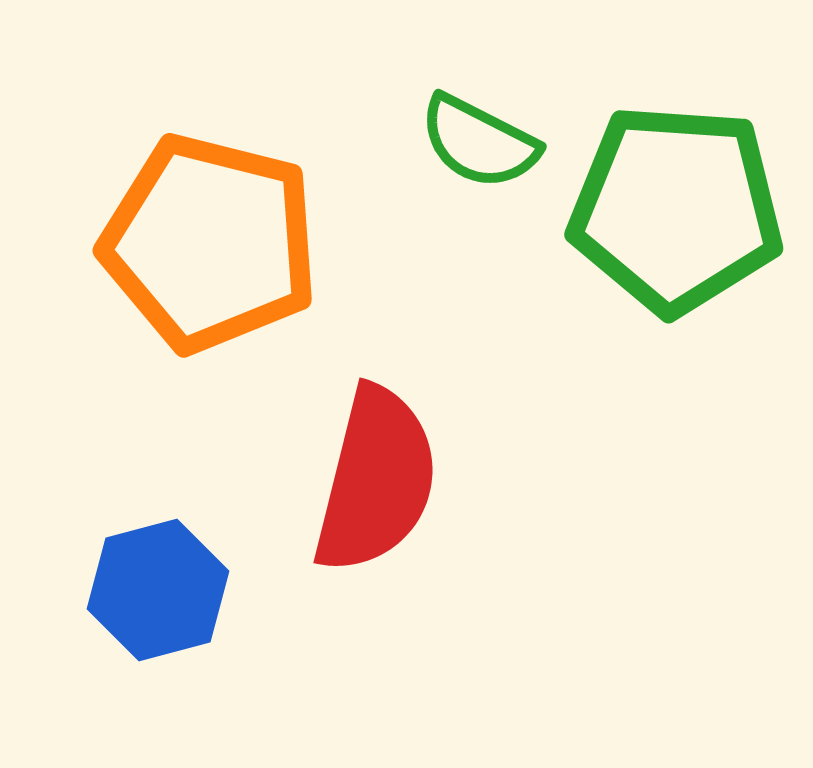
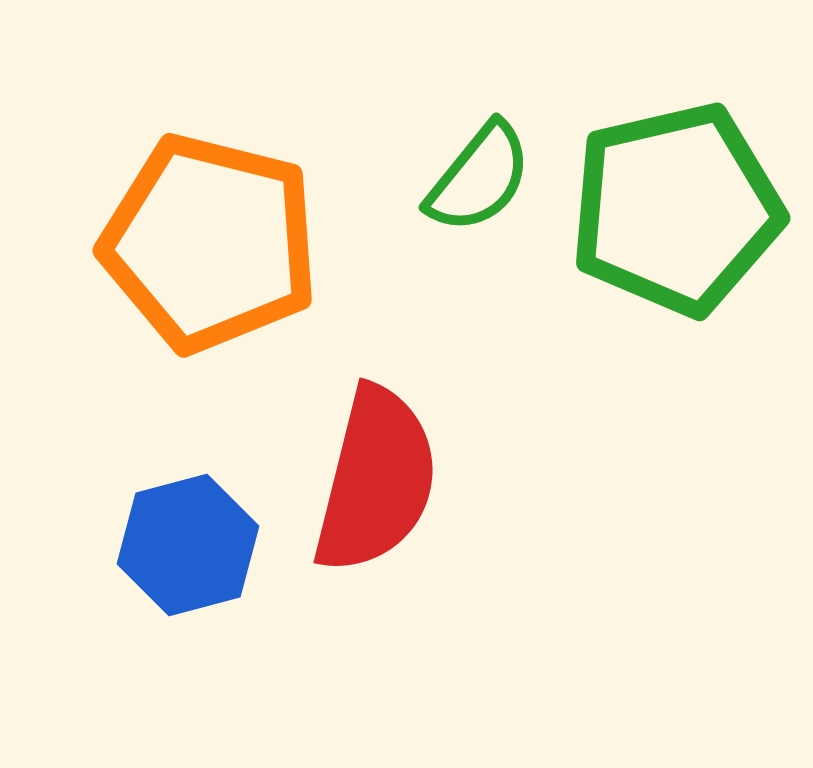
green semicircle: moved 36 px down; rotated 78 degrees counterclockwise
green pentagon: rotated 17 degrees counterclockwise
blue hexagon: moved 30 px right, 45 px up
